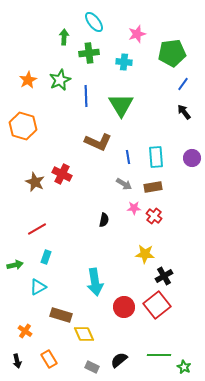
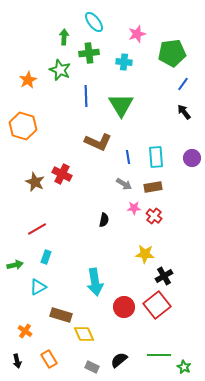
green star at (60, 80): moved 10 px up; rotated 25 degrees counterclockwise
